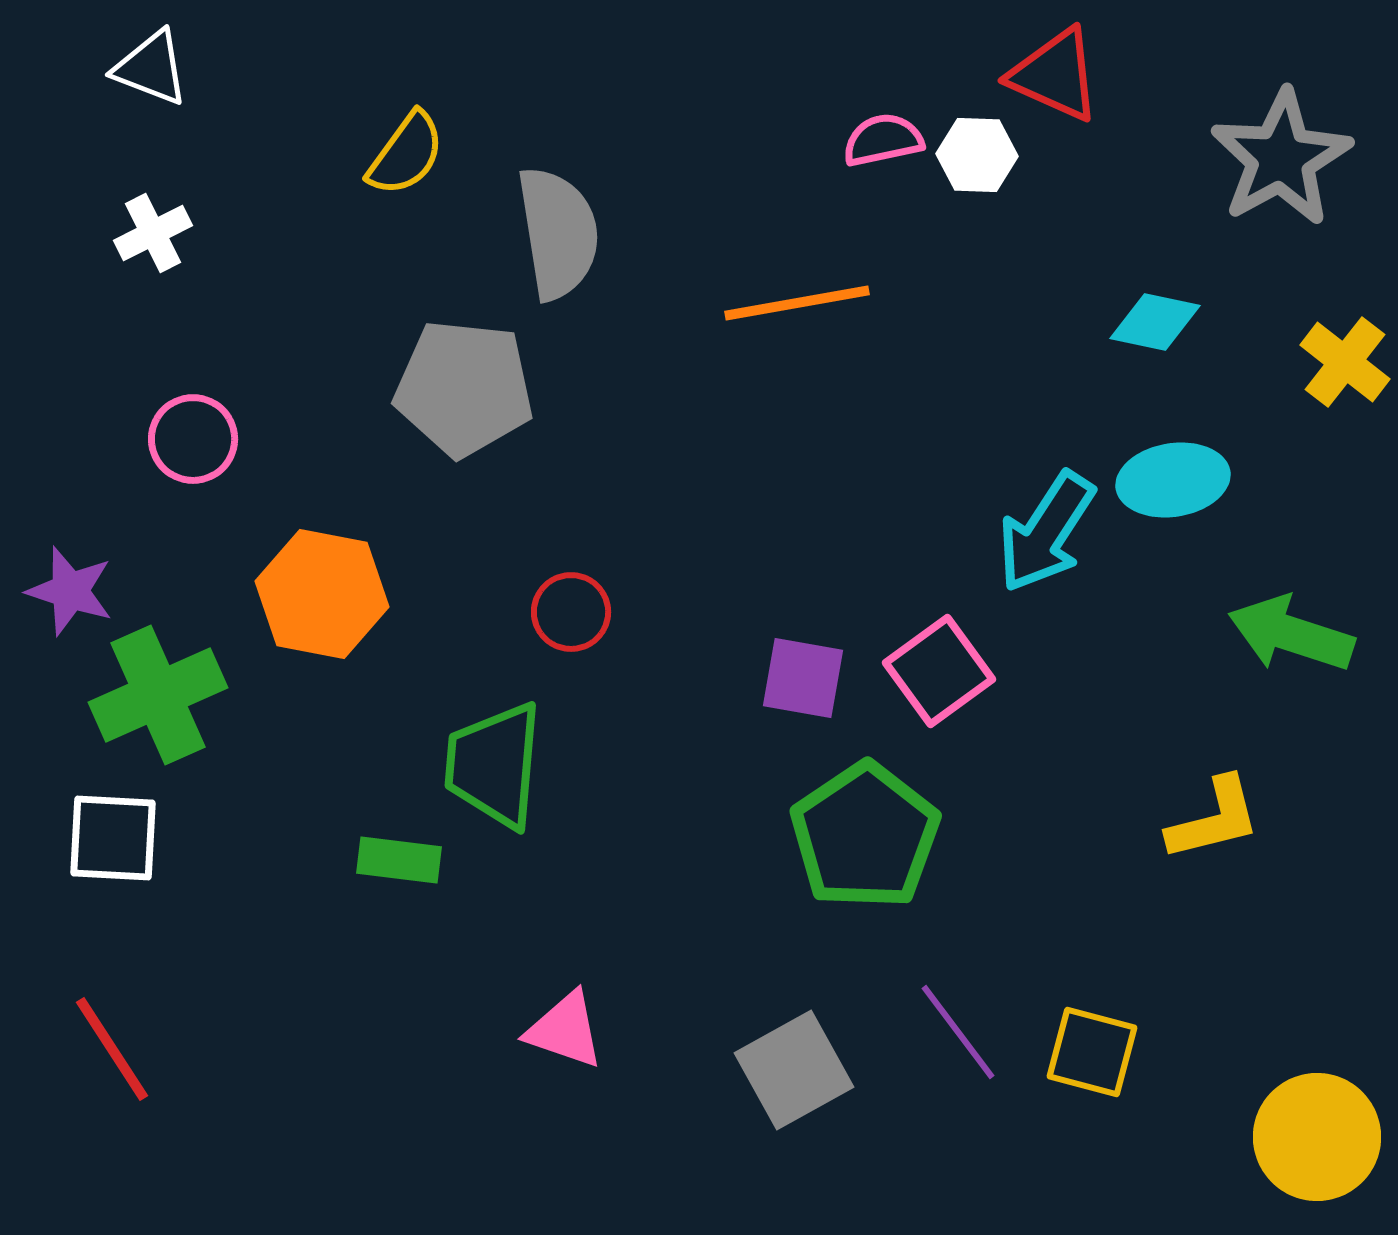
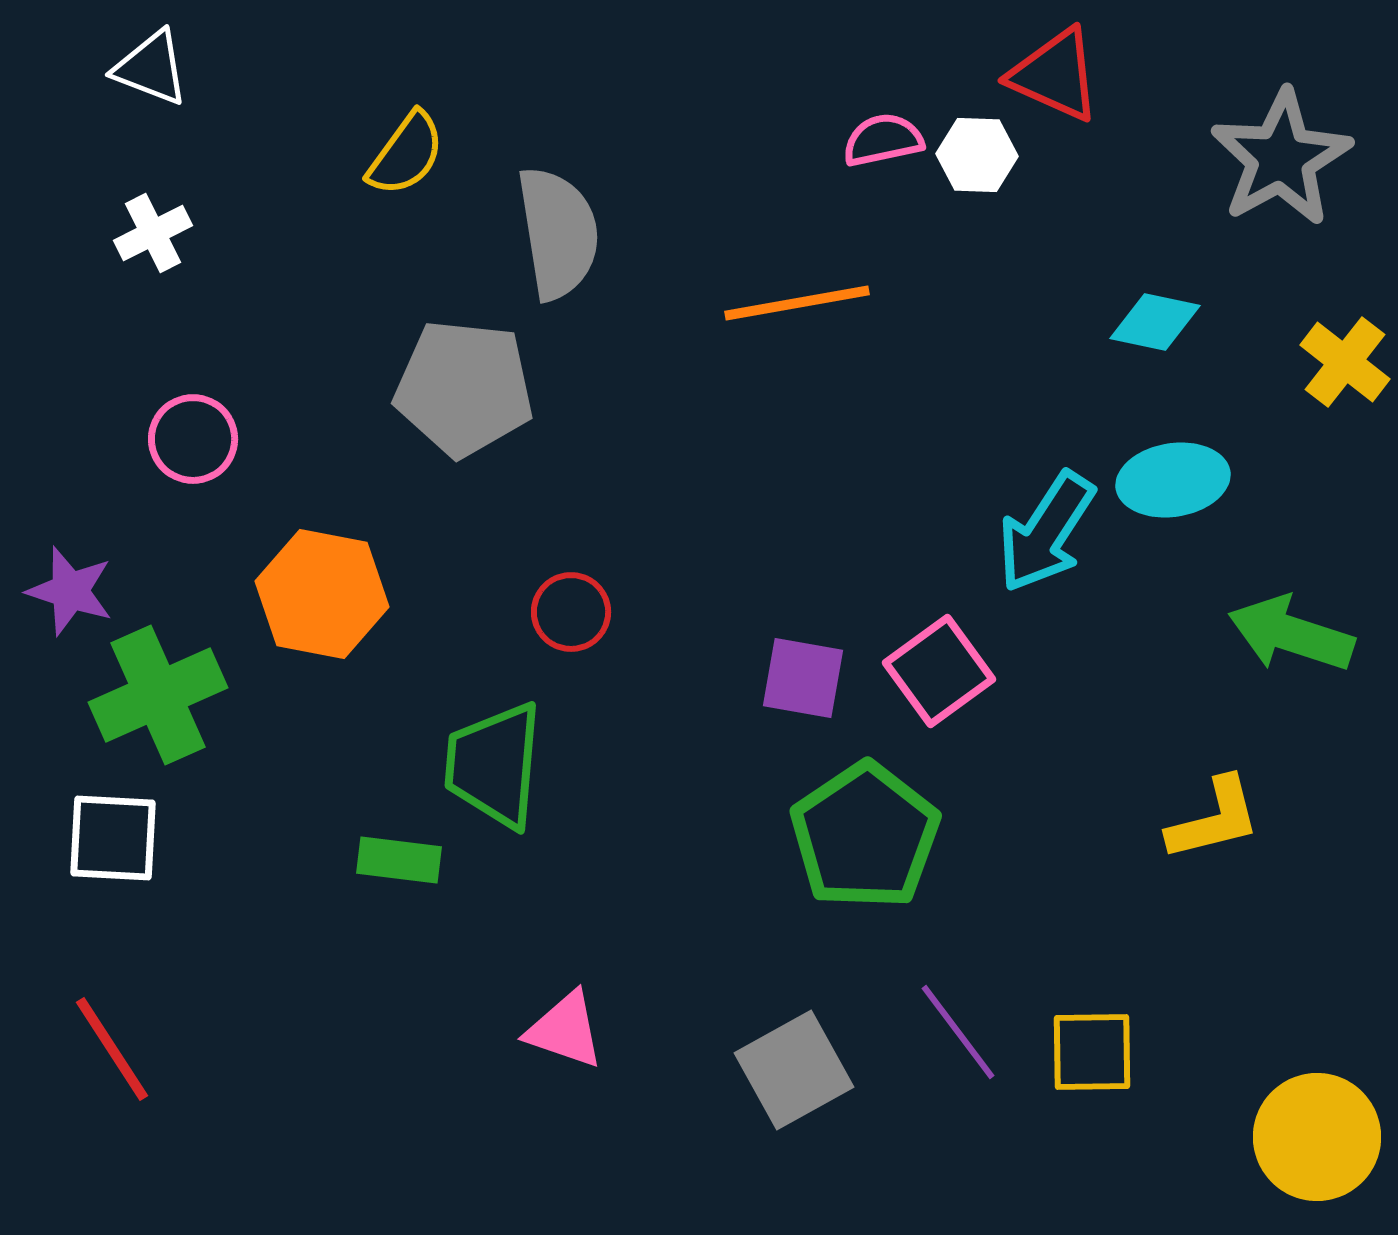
yellow square: rotated 16 degrees counterclockwise
